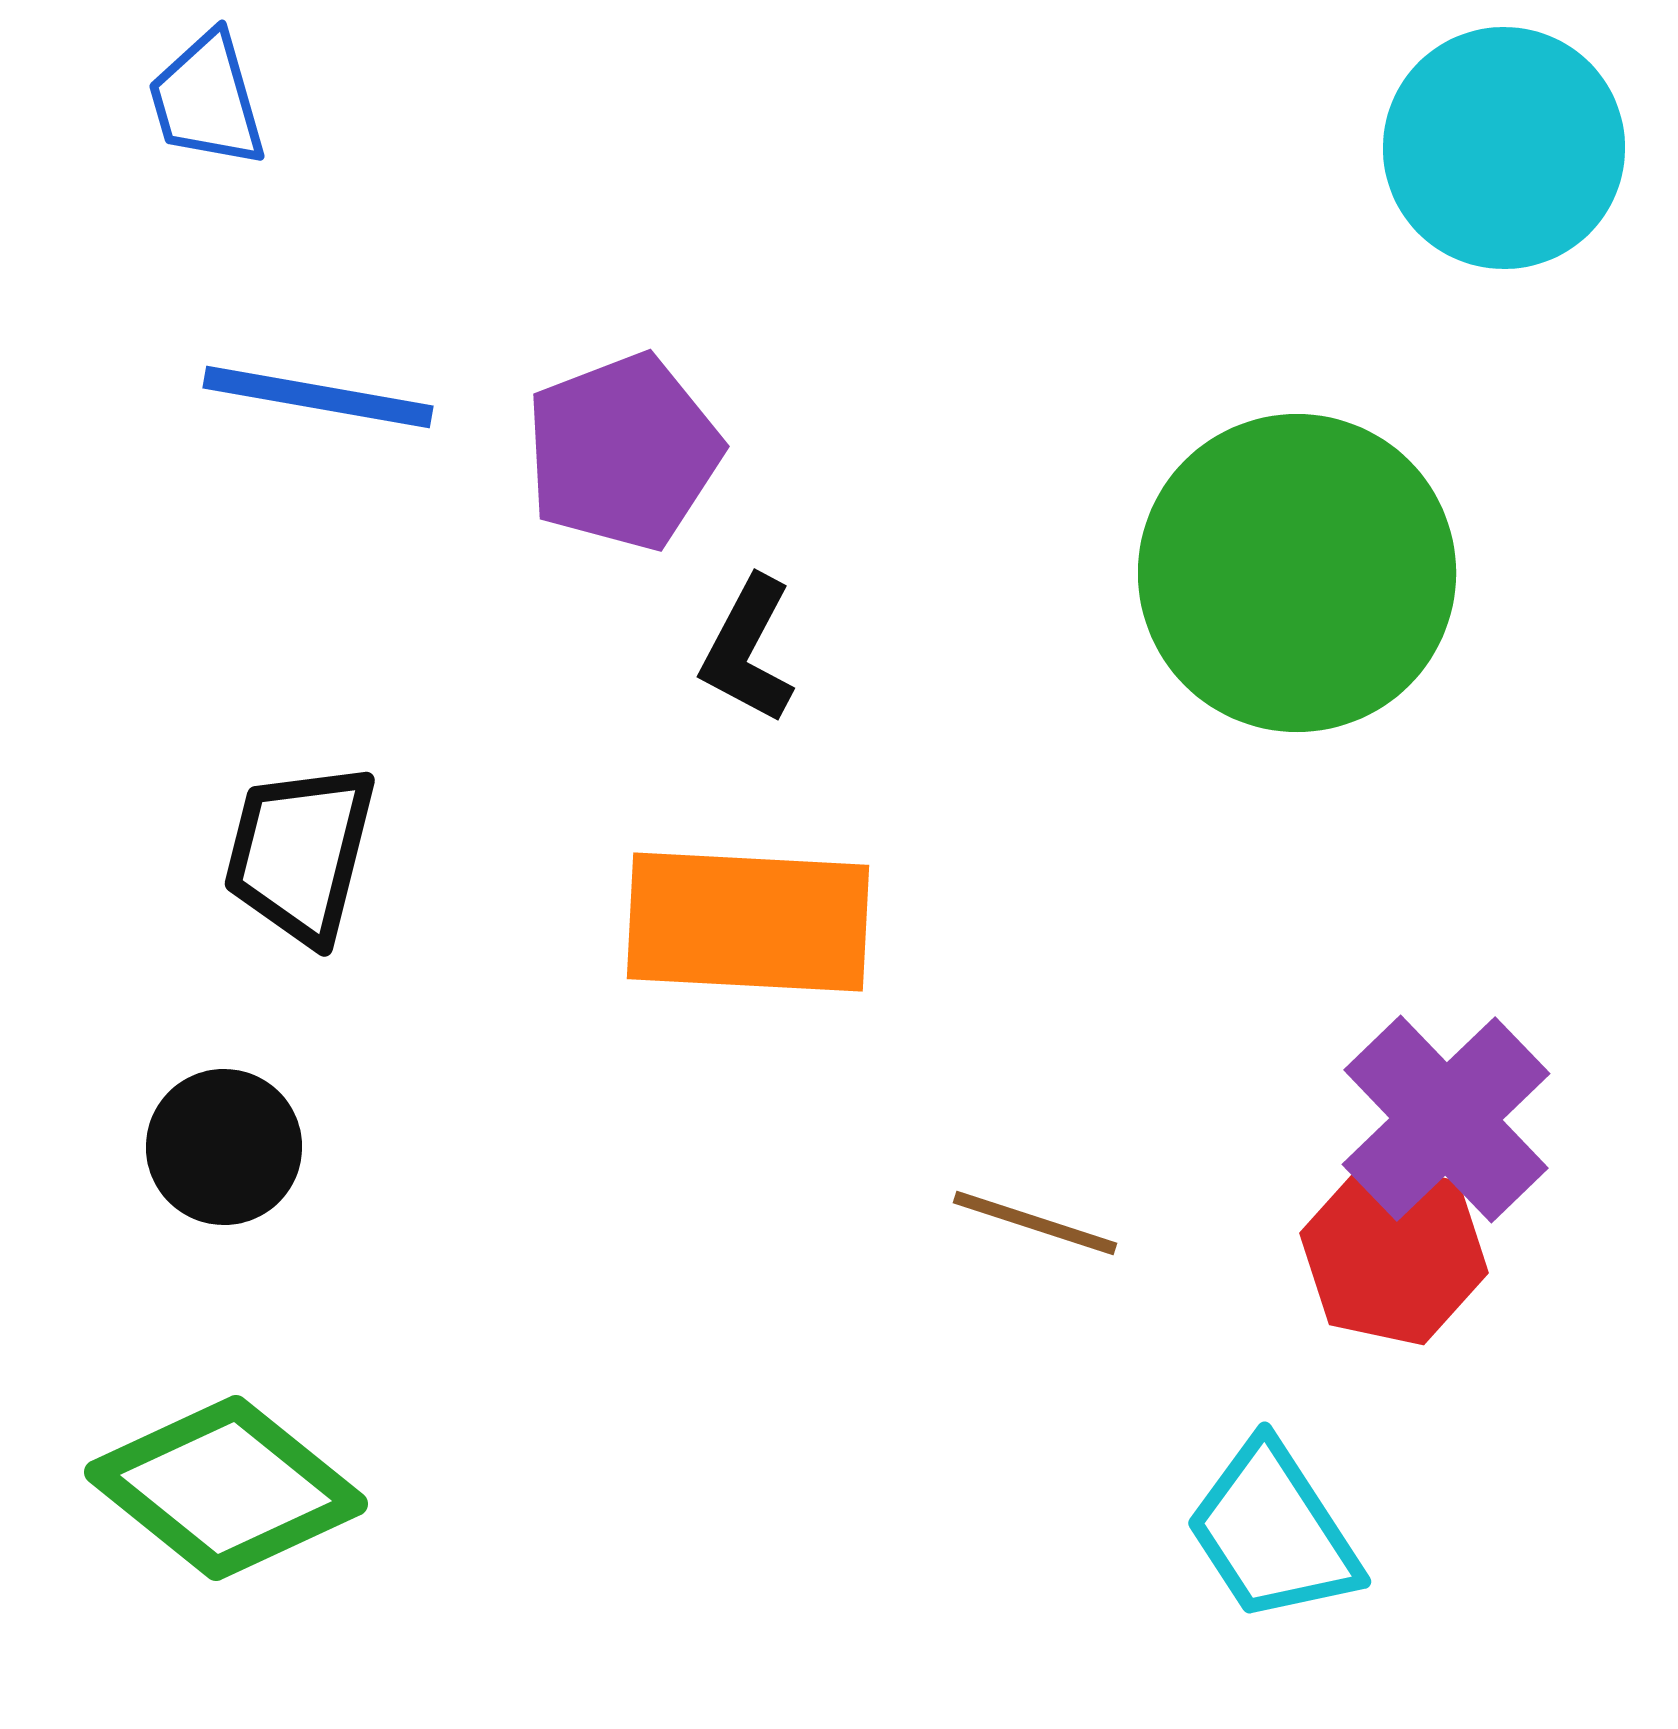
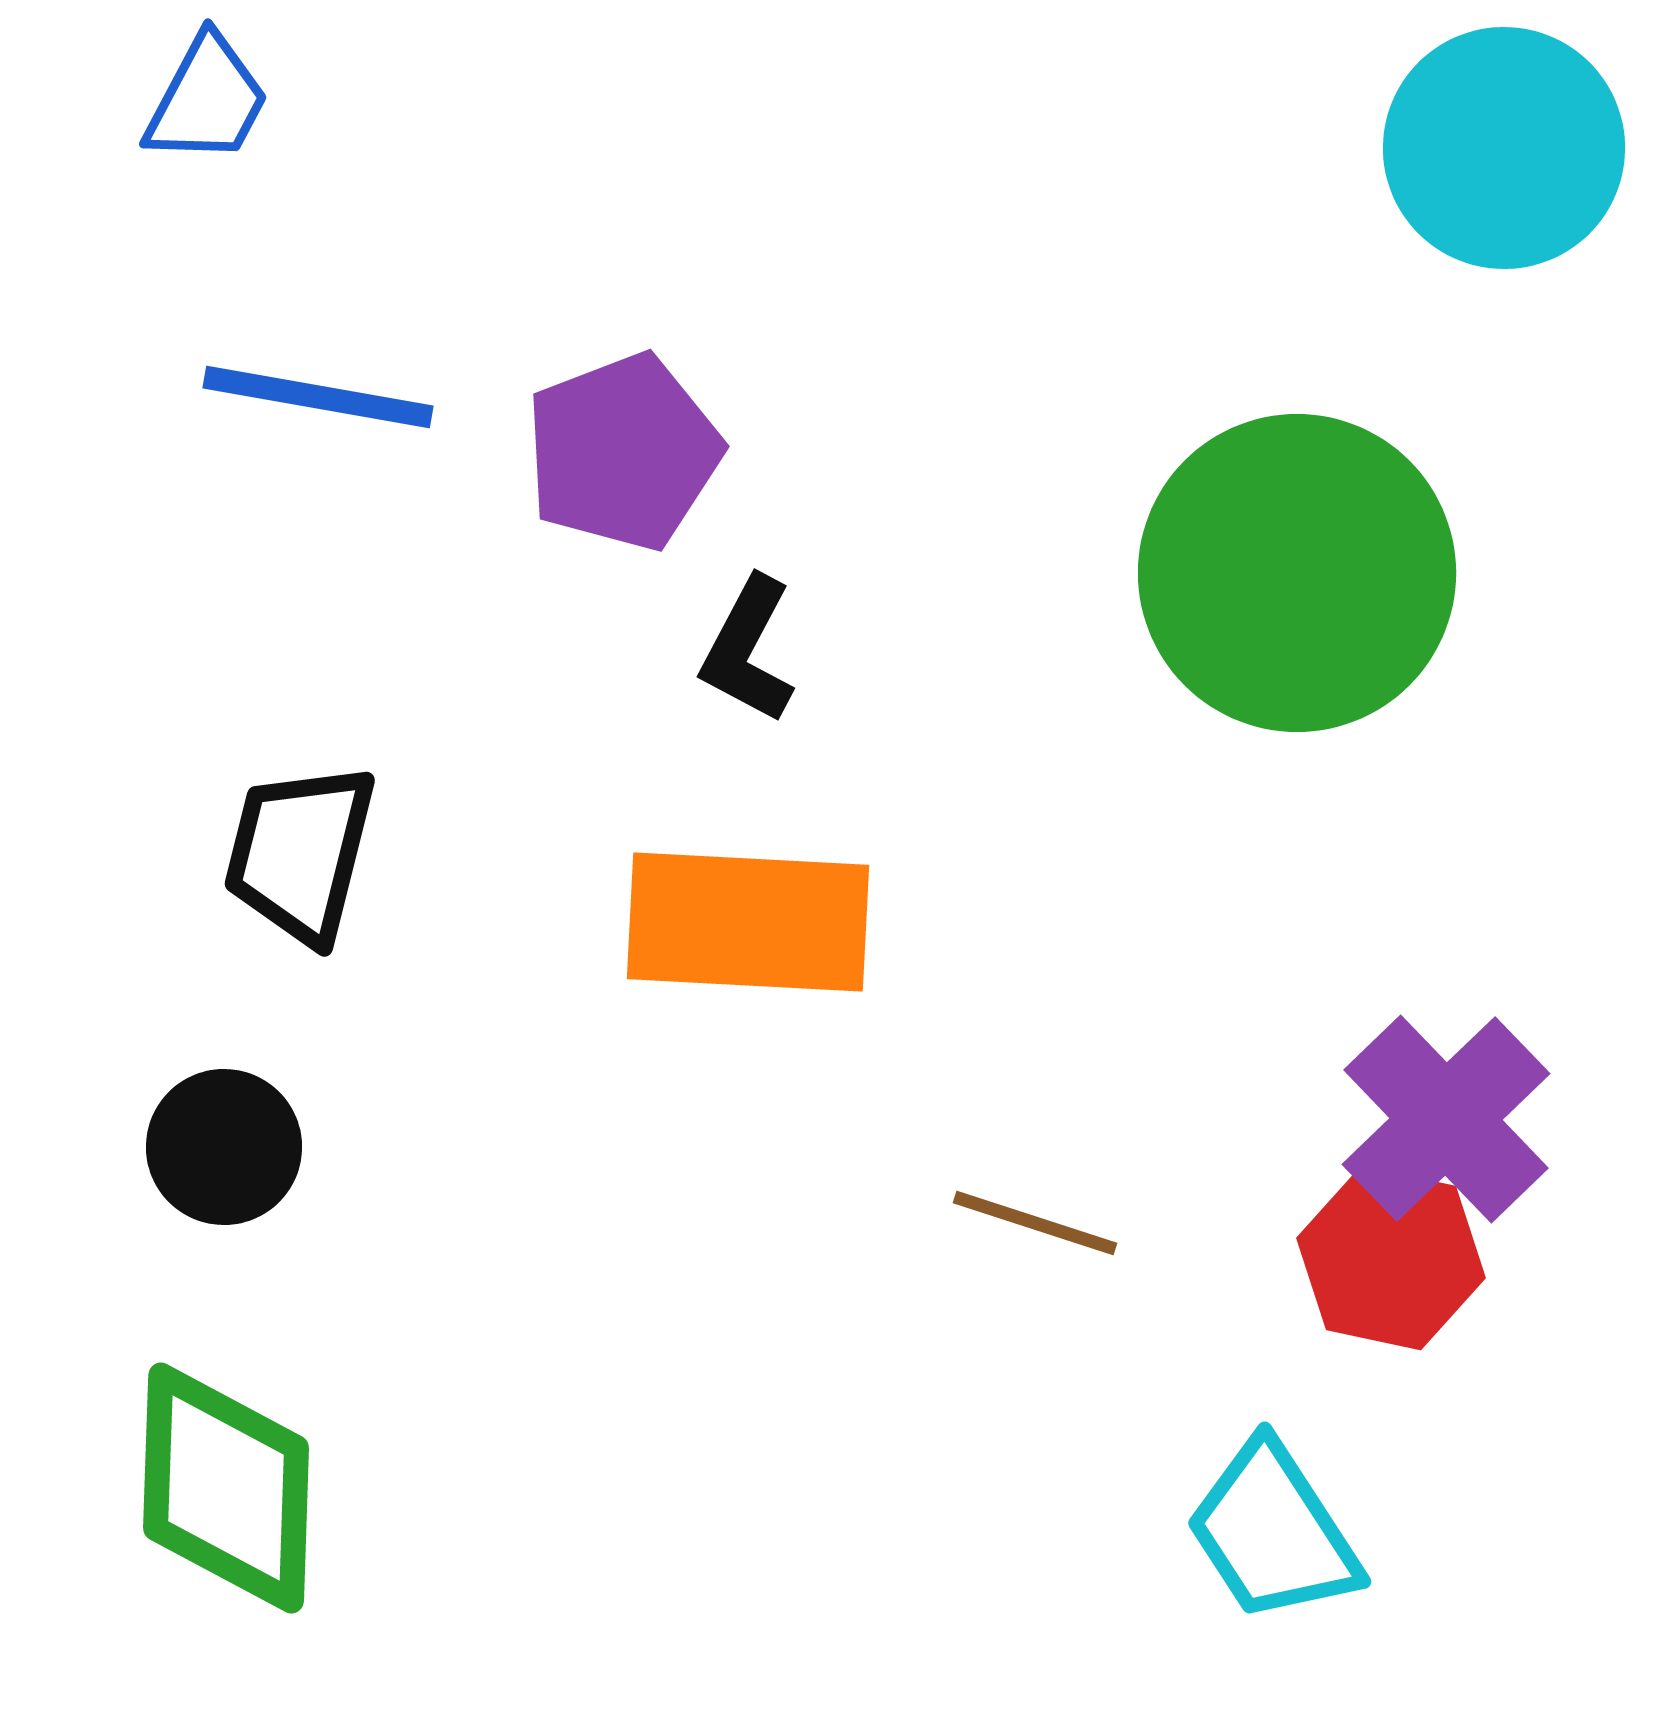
blue trapezoid: rotated 136 degrees counterclockwise
red hexagon: moved 3 px left, 5 px down
green diamond: rotated 53 degrees clockwise
